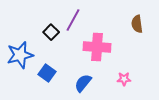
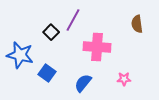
blue star: rotated 28 degrees clockwise
